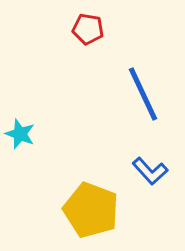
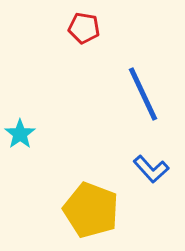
red pentagon: moved 4 px left, 1 px up
cyan star: rotated 16 degrees clockwise
blue L-shape: moved 1 px right, 2 px up
